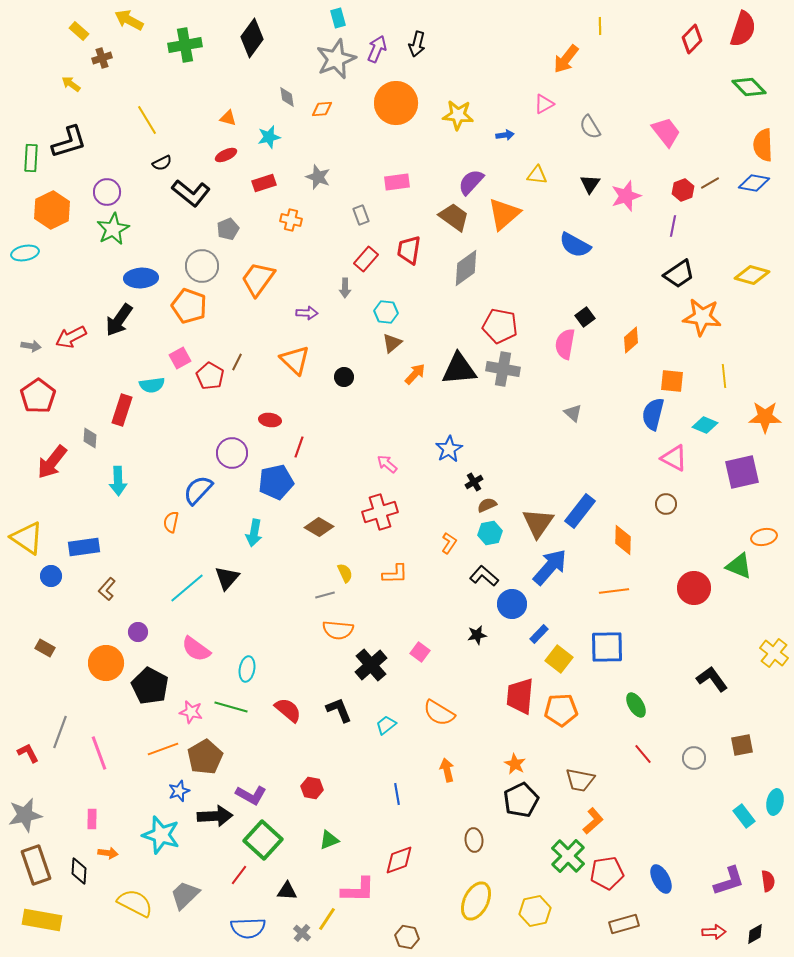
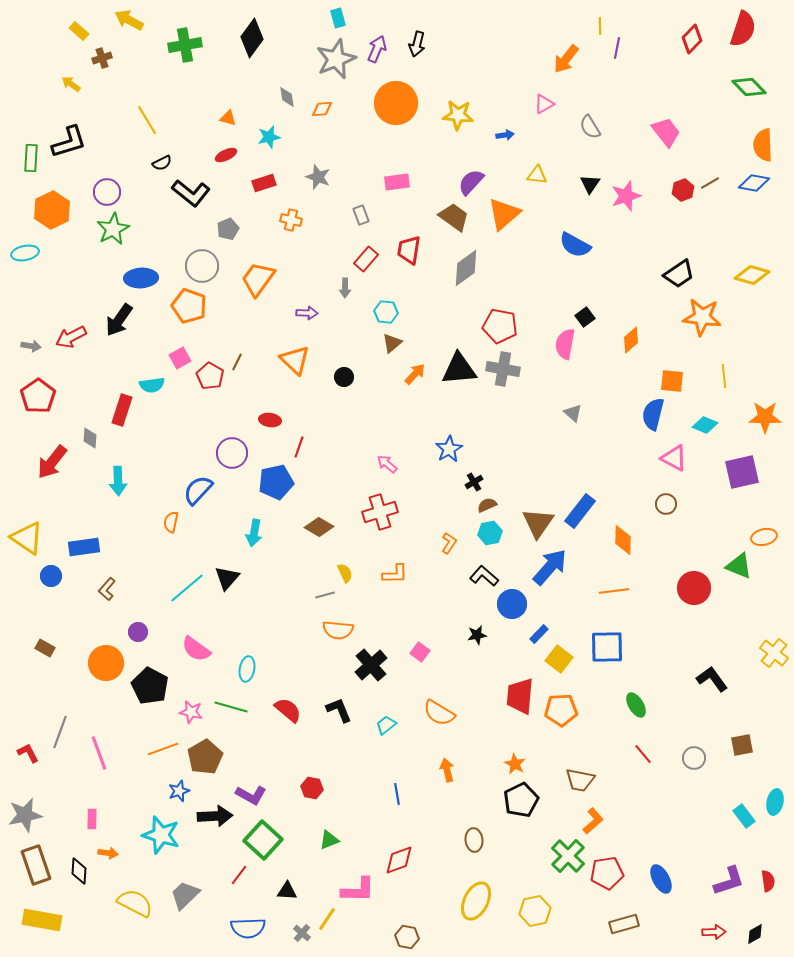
purple line at (673, 226): moved 56 px left, 178 px up
